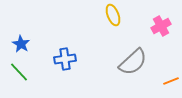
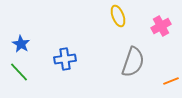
yellow ellipse: moved 5 px right, 1 px down
gray semicircle: rotated 28 degrees counterclockwise
